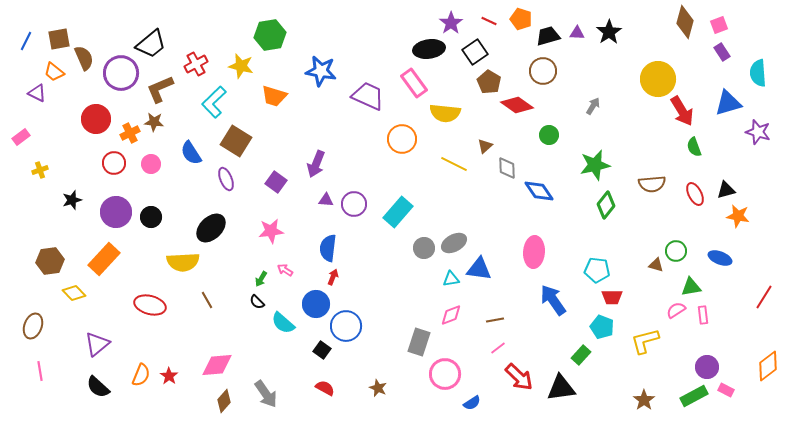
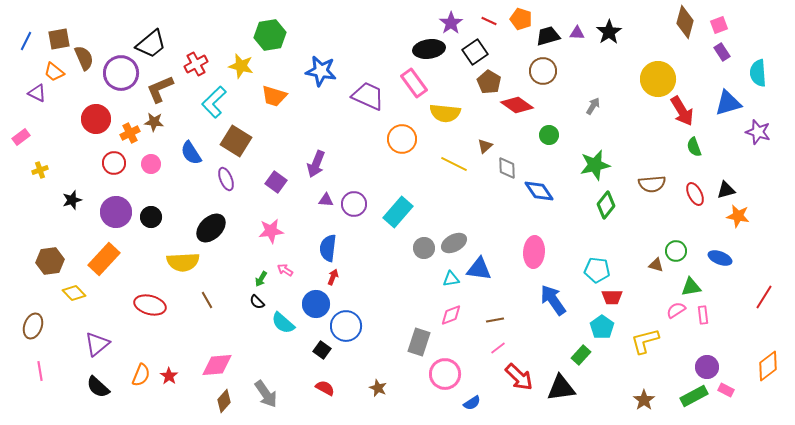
cyan pentagon at (602, 327): rotated 15 degrees clockwise
